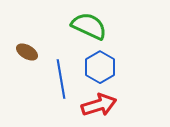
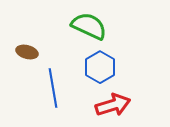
brown ellipse: rotated 15 degrees counterclockwise
blue line: moved 8 px left, 9 px down
red arrow: moved 14 px right
